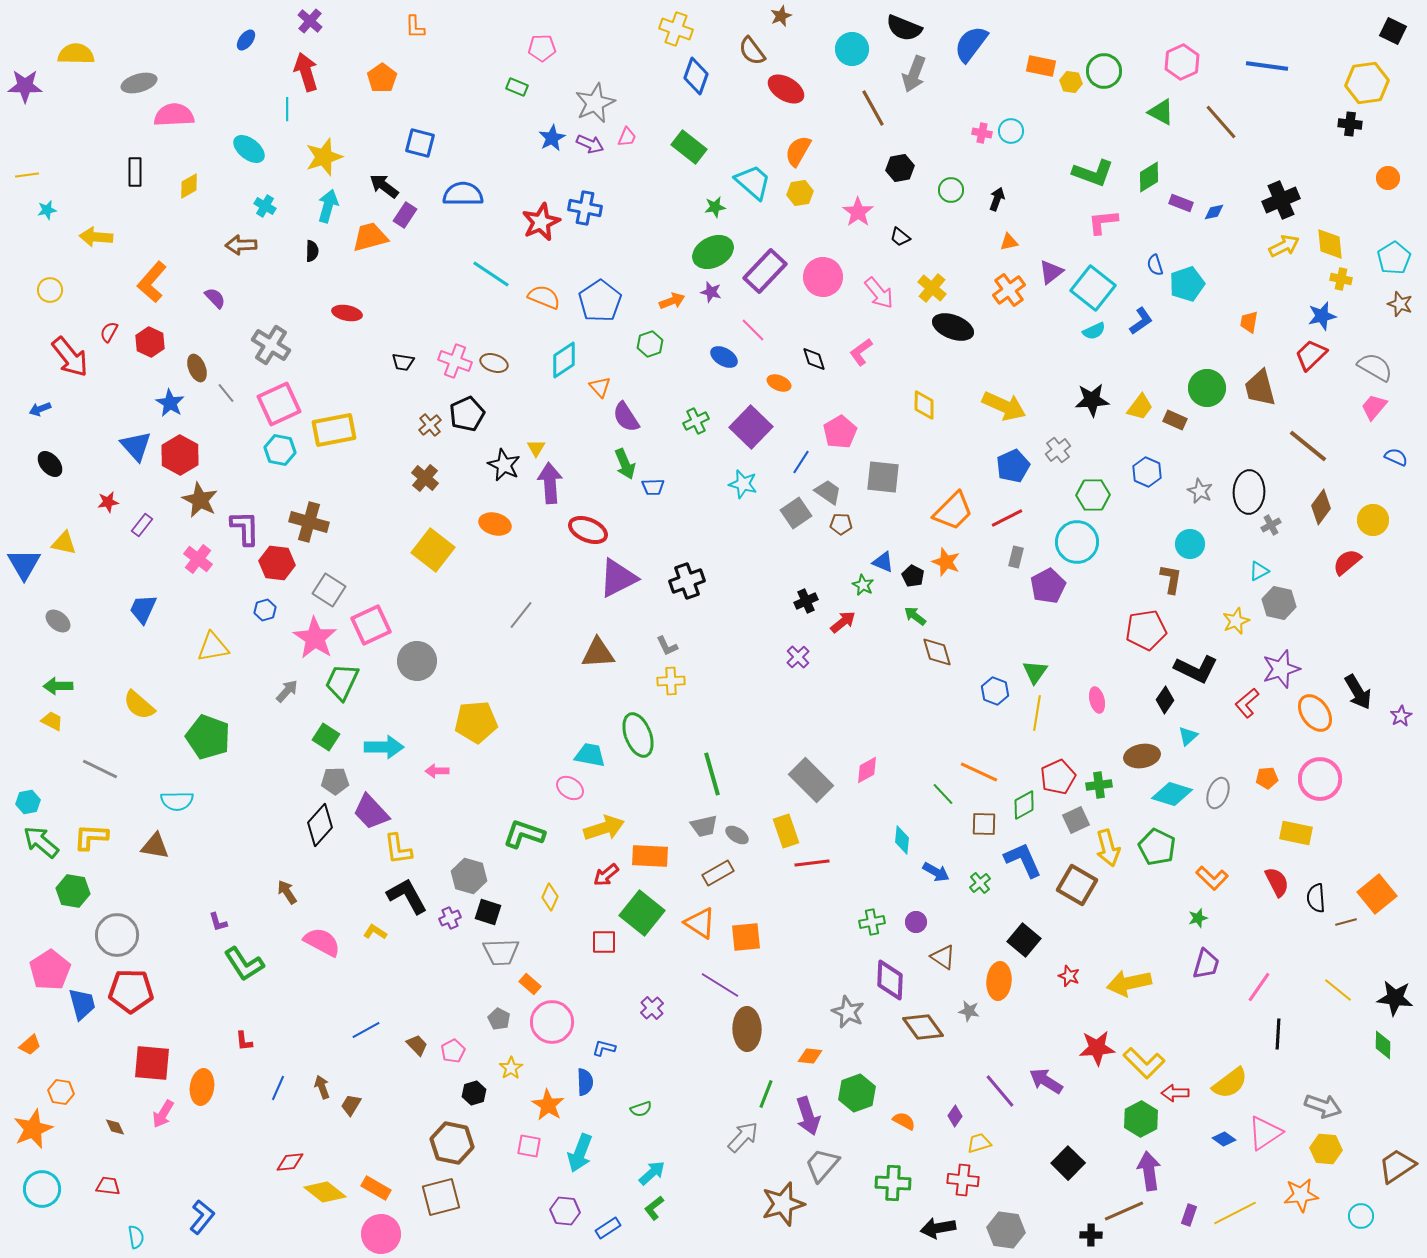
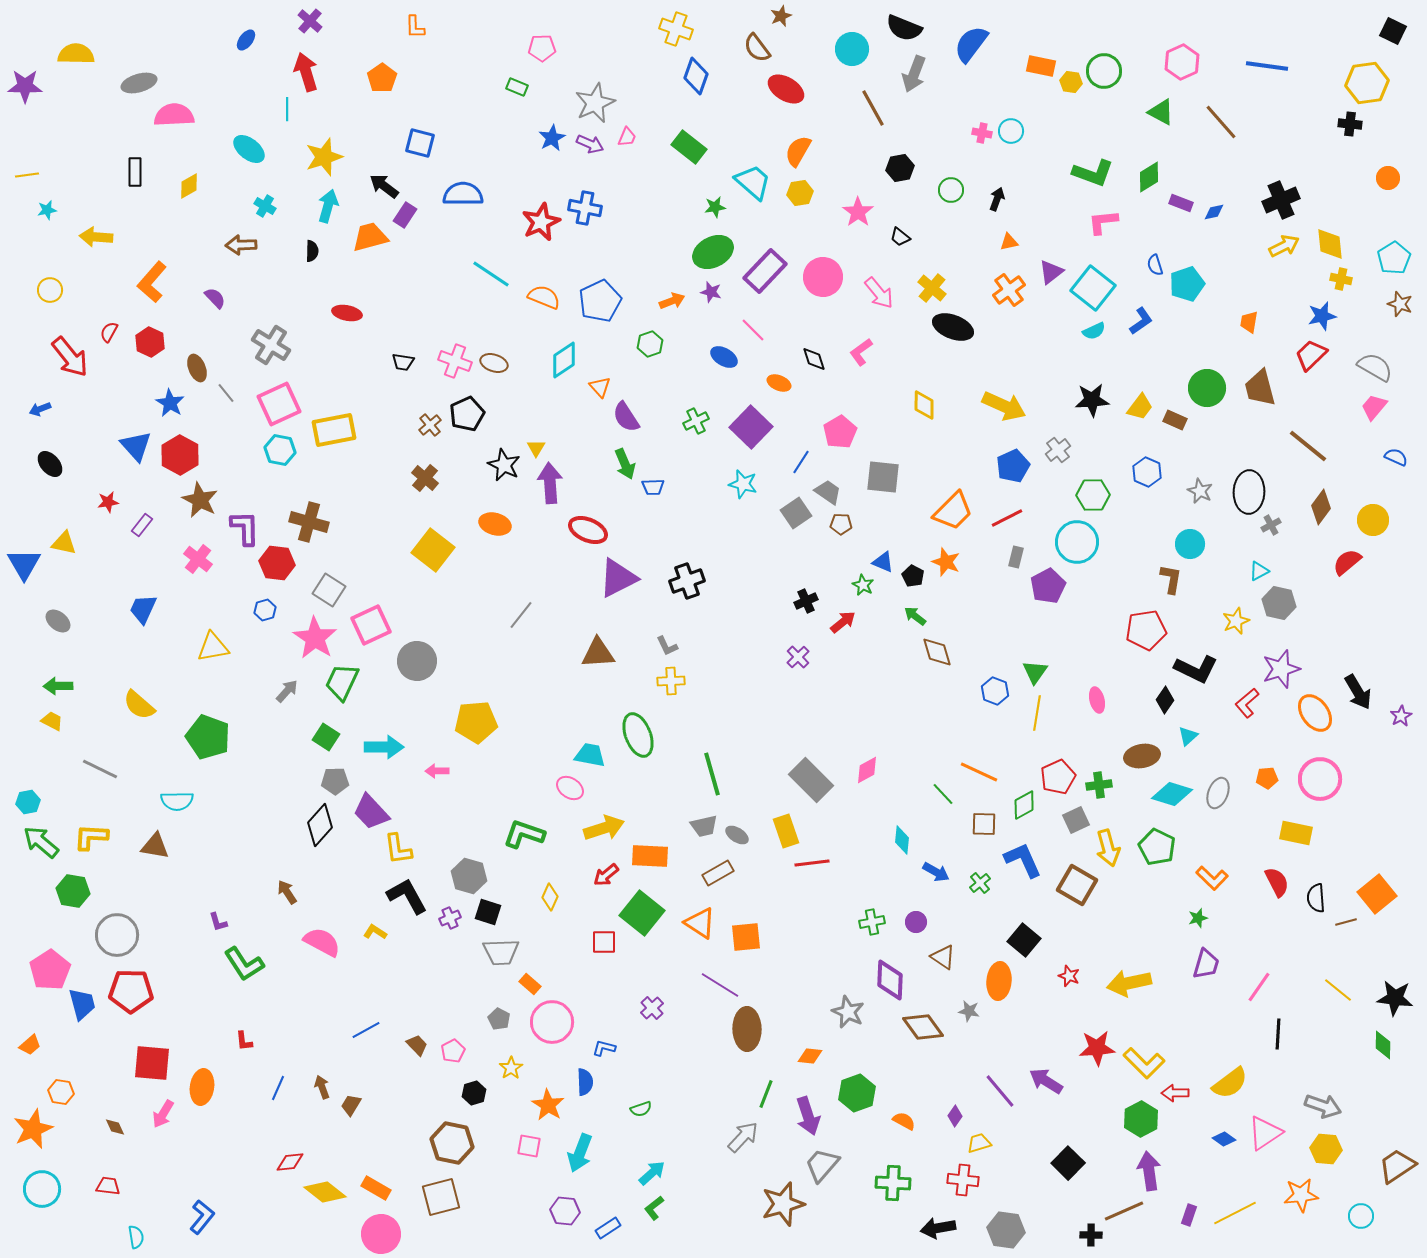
brown semicircle at (752, 51): moved 5 px right, 3 px up
blue pentagon at (600, 301): rotated 9 degrees clockwise
